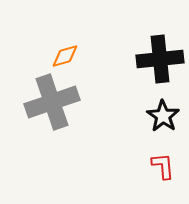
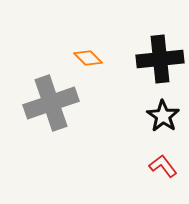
orange diamond: moved 23 px right, 2 px down; rotated 60 degrees clockwise
gray cross: moved 1 px left, 1 px down
red L-shape: rotated 32 degrees counterclockwise
